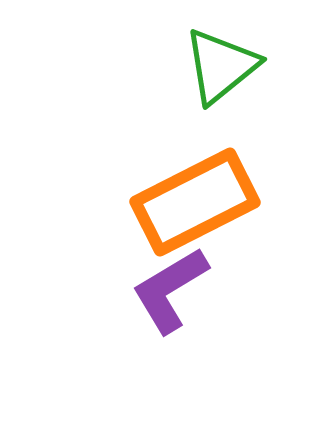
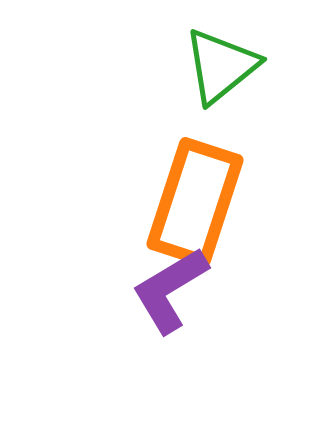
orange rectangle: rotated 45 degrees counterclockwise
